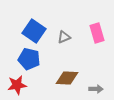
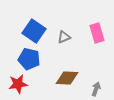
red star: moved 1 px right, 1 px up
gray arrow: rotated 72 degrees counterclockwise
